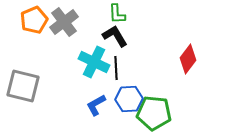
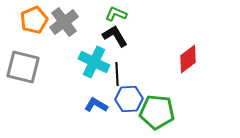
green L-shape: moved 1 px left; rotated 115 degrees clockwise
red diamond: rotated 16 degrees clockwise
black line: moved 1 px right, 6 px down
gray square: moved 19 px up
blue L-shape: rotated 60 degrees clockwise
green pentagon: moved 3 px right, 1 px up
